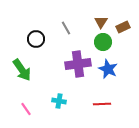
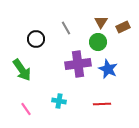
green circle: moved 5 px left
